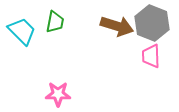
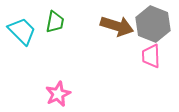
gray hexagon: moved 1 px right, 1 px down
pink star: rotated 25 degrees counterclockwise
